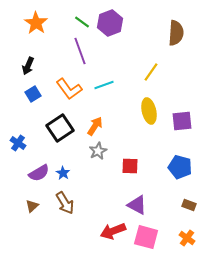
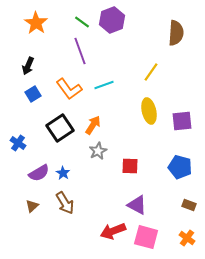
purple hexagon: moved 2 px right, 3 px up
orange arrow: moved 2 px left, 1 px up
